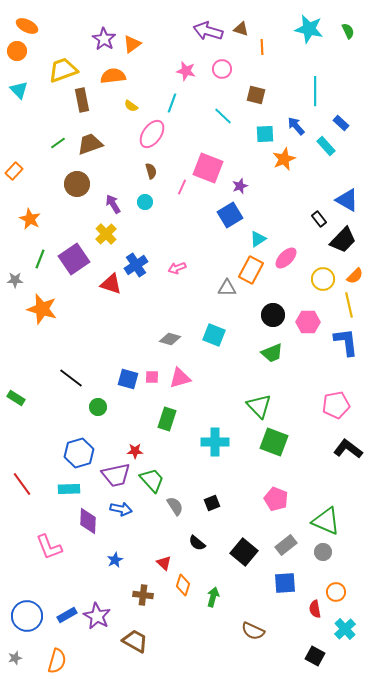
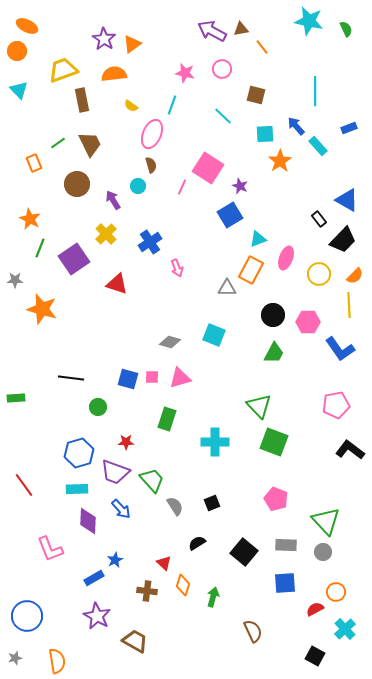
brown triangle at (241, 29): rotated 28 degrees counterclockwise
cyan star at (309, 29): moved 8 px up
purple arrow at (208, 31): moved 4 px right; rotated 12 degrees clockwise
green semicircle at (348, 31): moved 2 px left, 2 px up
orange line at (262, 47): rotated 35 degrees counterclockwise
pink star at (186, 71): moved 1 px left, 2 px down
orange semicircle at (113, 76): moved 1 px right, 2 px up
cyan line at (172, 103): moved 2 px down
blue rectangle at (341, 123): moved 8 px right, 5 px down; rotated 63 degrees counterclockwise
pink ellipse at (152, 134): rotated 12 degrees counterclockwise
brown trapezoid at (90, 144): rotated 84 degrees clockwise
cyan rectangle at (326, 146): moved 8 px left
orange star at (284, 159): moved 4 px left, 2 px down; rotated 10 degrees counterclockwise
pink square at (208, 168): rotated 12 degrees clockwise
orange rectangle at (14, 171): moved 20 px right, 8 px up; rotated 66 degrees counterclockwise
brown semicircle at (151, 171): moved 6 px up
purple star at (240, 186): rotated 28 degrees counterclockwise
cyan circle at (145, 202): moved 7 px left, 16 px up
purple arrow at (113, 204): moved 4 px up
cyan triangle at (258, 239): rotated 12 degrees clockwise
pink ellipse at (286, 258): rotated 25 degrees counterclockwise
green line at (40, 259): moved 11 px up
blue cross at (136, 265): moved 14 px right, 23 px up
pink arrow at (177, 268): rotated 90 degrees counterclockwise
yellow circle at (323, 279): moved 4 px left, 5 px up
red triangle at (111, 284): moved 6 px right
yellow line at (349, 305): rotated 10 degrees clockwise
gray diamond at (170, 339): moved 3 px down
blue L-shape at (346, 342): moved 6 px left, 7 px down; rotated 152 degrees clockwise
green trapezoid at (272, 353): moved 2 px right; rotated 40 degrees counterclockwise
black line at (71, 378): rotated 30 degrees counterclockwise
green rectangle at (16, 398): rotated 36 degrees counterclockwise
black L-shape at (348, 449): moved 2 px right, 1 px down
red star at (135, 451): moved 9 px left, 9 px up
purple trapezoid at (116, 475): moved 1 px left, 3 px up; rotated 32 degrees clockwise
red line at (22, 484): moved 2 px right, 1 px down
cyan rectangle at (69, 489): moved 8 px right
blue arrow at (121, 509): rotated 35 degrees clockwise
green triangle at (326, 521): rotated 24 degrees clockwise
black semicircle at (197, 543): rotated 108 degrees clockwise
gray rectangle at (286, 545): rotated 40 degrees clockwise
pink L-shape at (49, 547): moved 1 px right, 2 px down
brown cross at (143, 595): moved 4 px right, 4 px up
red semicircle at (315, 609): rotated 72 degrees clockwise
blue rectangle at (67, 615): moved 27 px right, 37 px up
brown semicircle at (253, 631): rotated 140 degrees counterclockwise
orange semicircle at (57, 661): rotated 25 degrees counterclockwise
